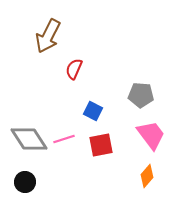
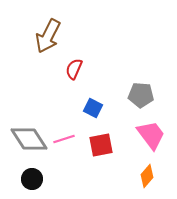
blue square: moved 3 px up
black circle: moved 7 px right, 3 px up
